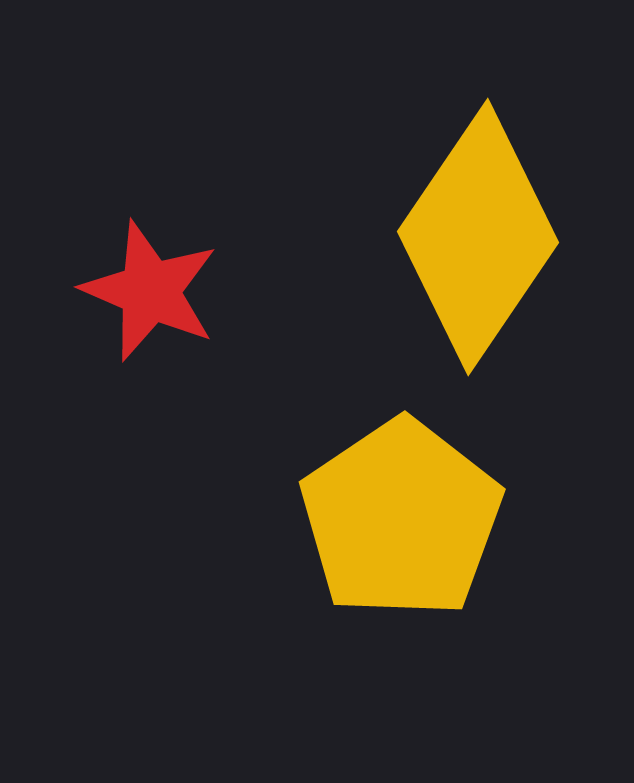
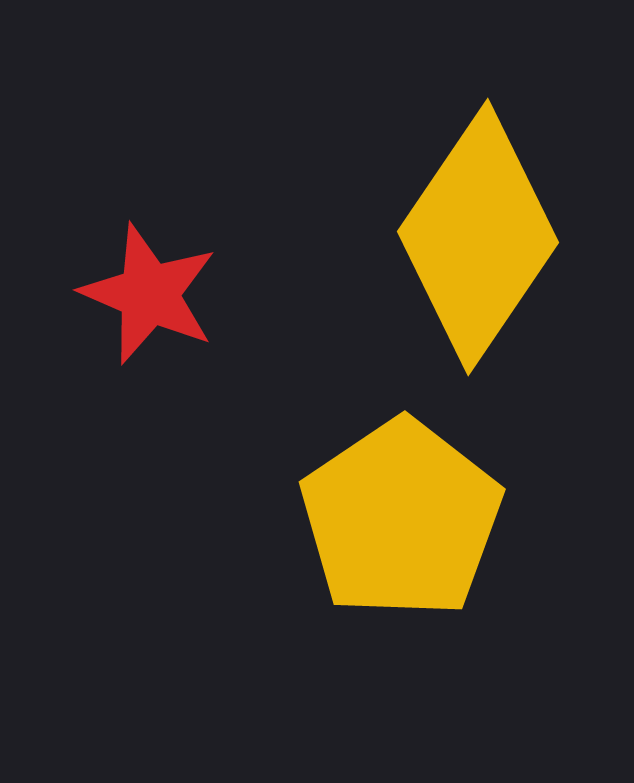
red star: moved 1 px left, 3 px down
